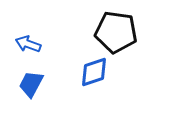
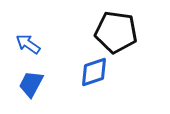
blue arrow: rotated 15 degrees clockwise
